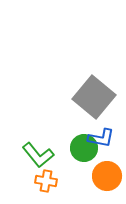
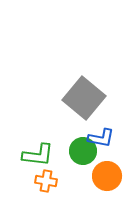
gray square: moved 10 px left, 1 px down
green circle: moved 1 px left, 3 px down
green L-shape: rotated 44 degrees counterclockwise
